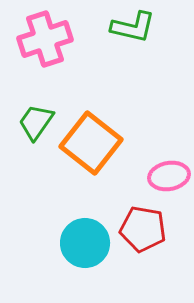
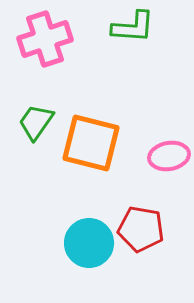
green L-shape: rotated 9 degrees counterclockwise
orange square: rotated 24 degrees counterclockwise
pink ellipse: moved 20 px up
red pentagon: moved 2 px left
cyan circle: moved 4 px right
